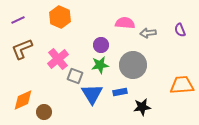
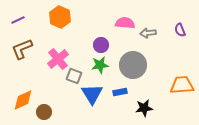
gray square: moved 1 px left
black star: moved 2 px right, 1 px down
